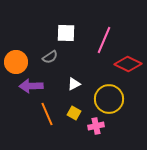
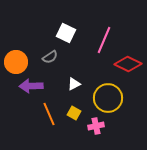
white square: rotated 24 degrees clockwise
yellow circle: moved 1 px left, 1 px up
orange line: moved 2 px right
